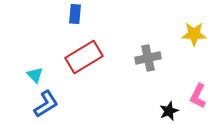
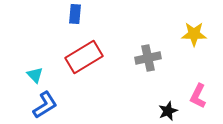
blue L-shape: moved 1 px left, 1 px down
black star: moved 1 px left
